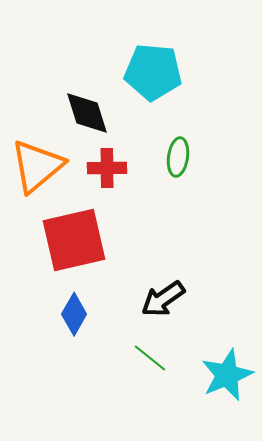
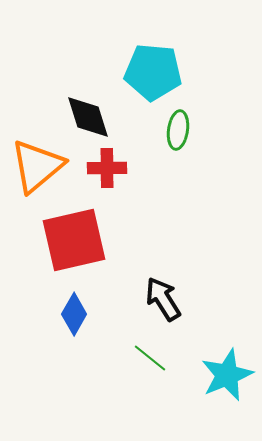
black diamond: moved 1 px right, 4 px down
green ellipse: moved 27 px up
black arrow: rotated 93 degrees clockwise
